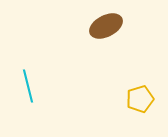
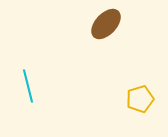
brown ellipse: moved 2 px up; rotated 20 degrees counterclockwise
